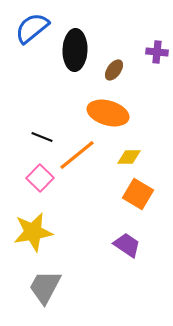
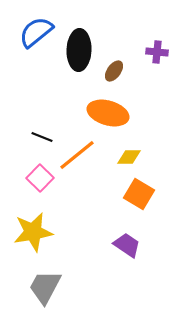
blue semicircle: moved 4 px right, 4 px down
black ellipse: moved 4 px right
brown ellipse: moved 1 px down
orange square: moved 1 px right
